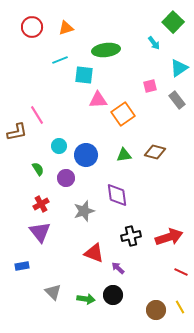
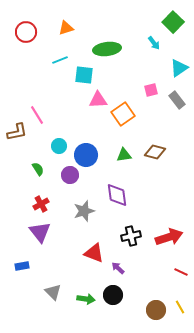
red circle: moved 6 px left, 5 px down
green ellipse: moved 1 px right, 1 px up
pink square: moved 1 px right, 4 px down
purple circle: moved 4 px right, 3 px up
